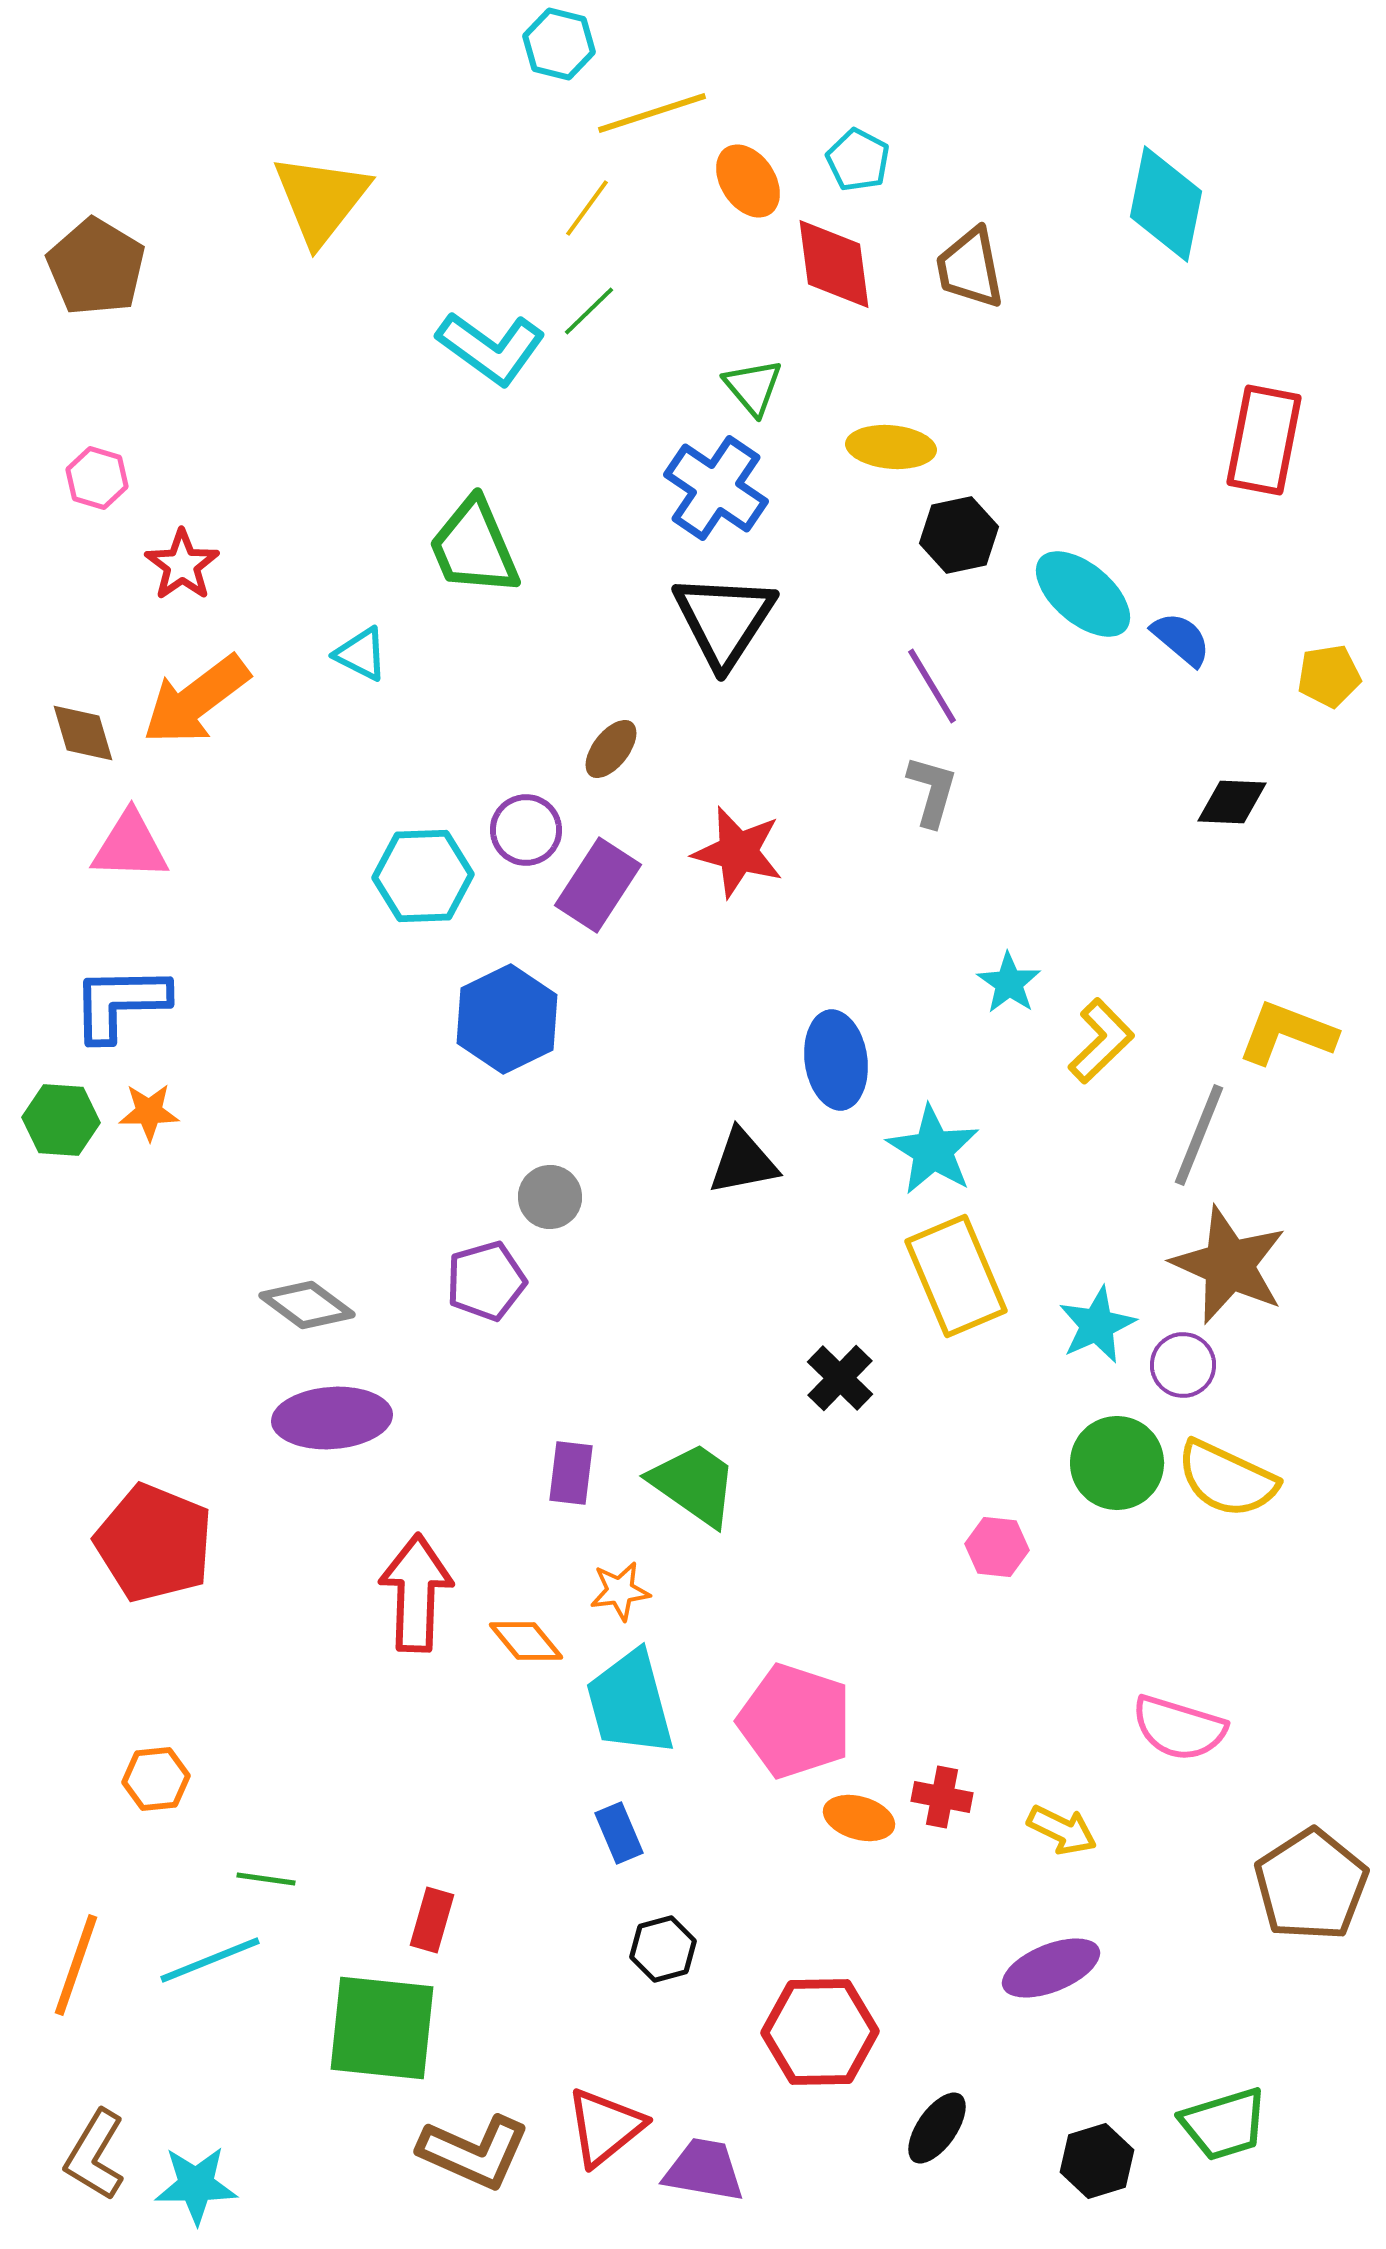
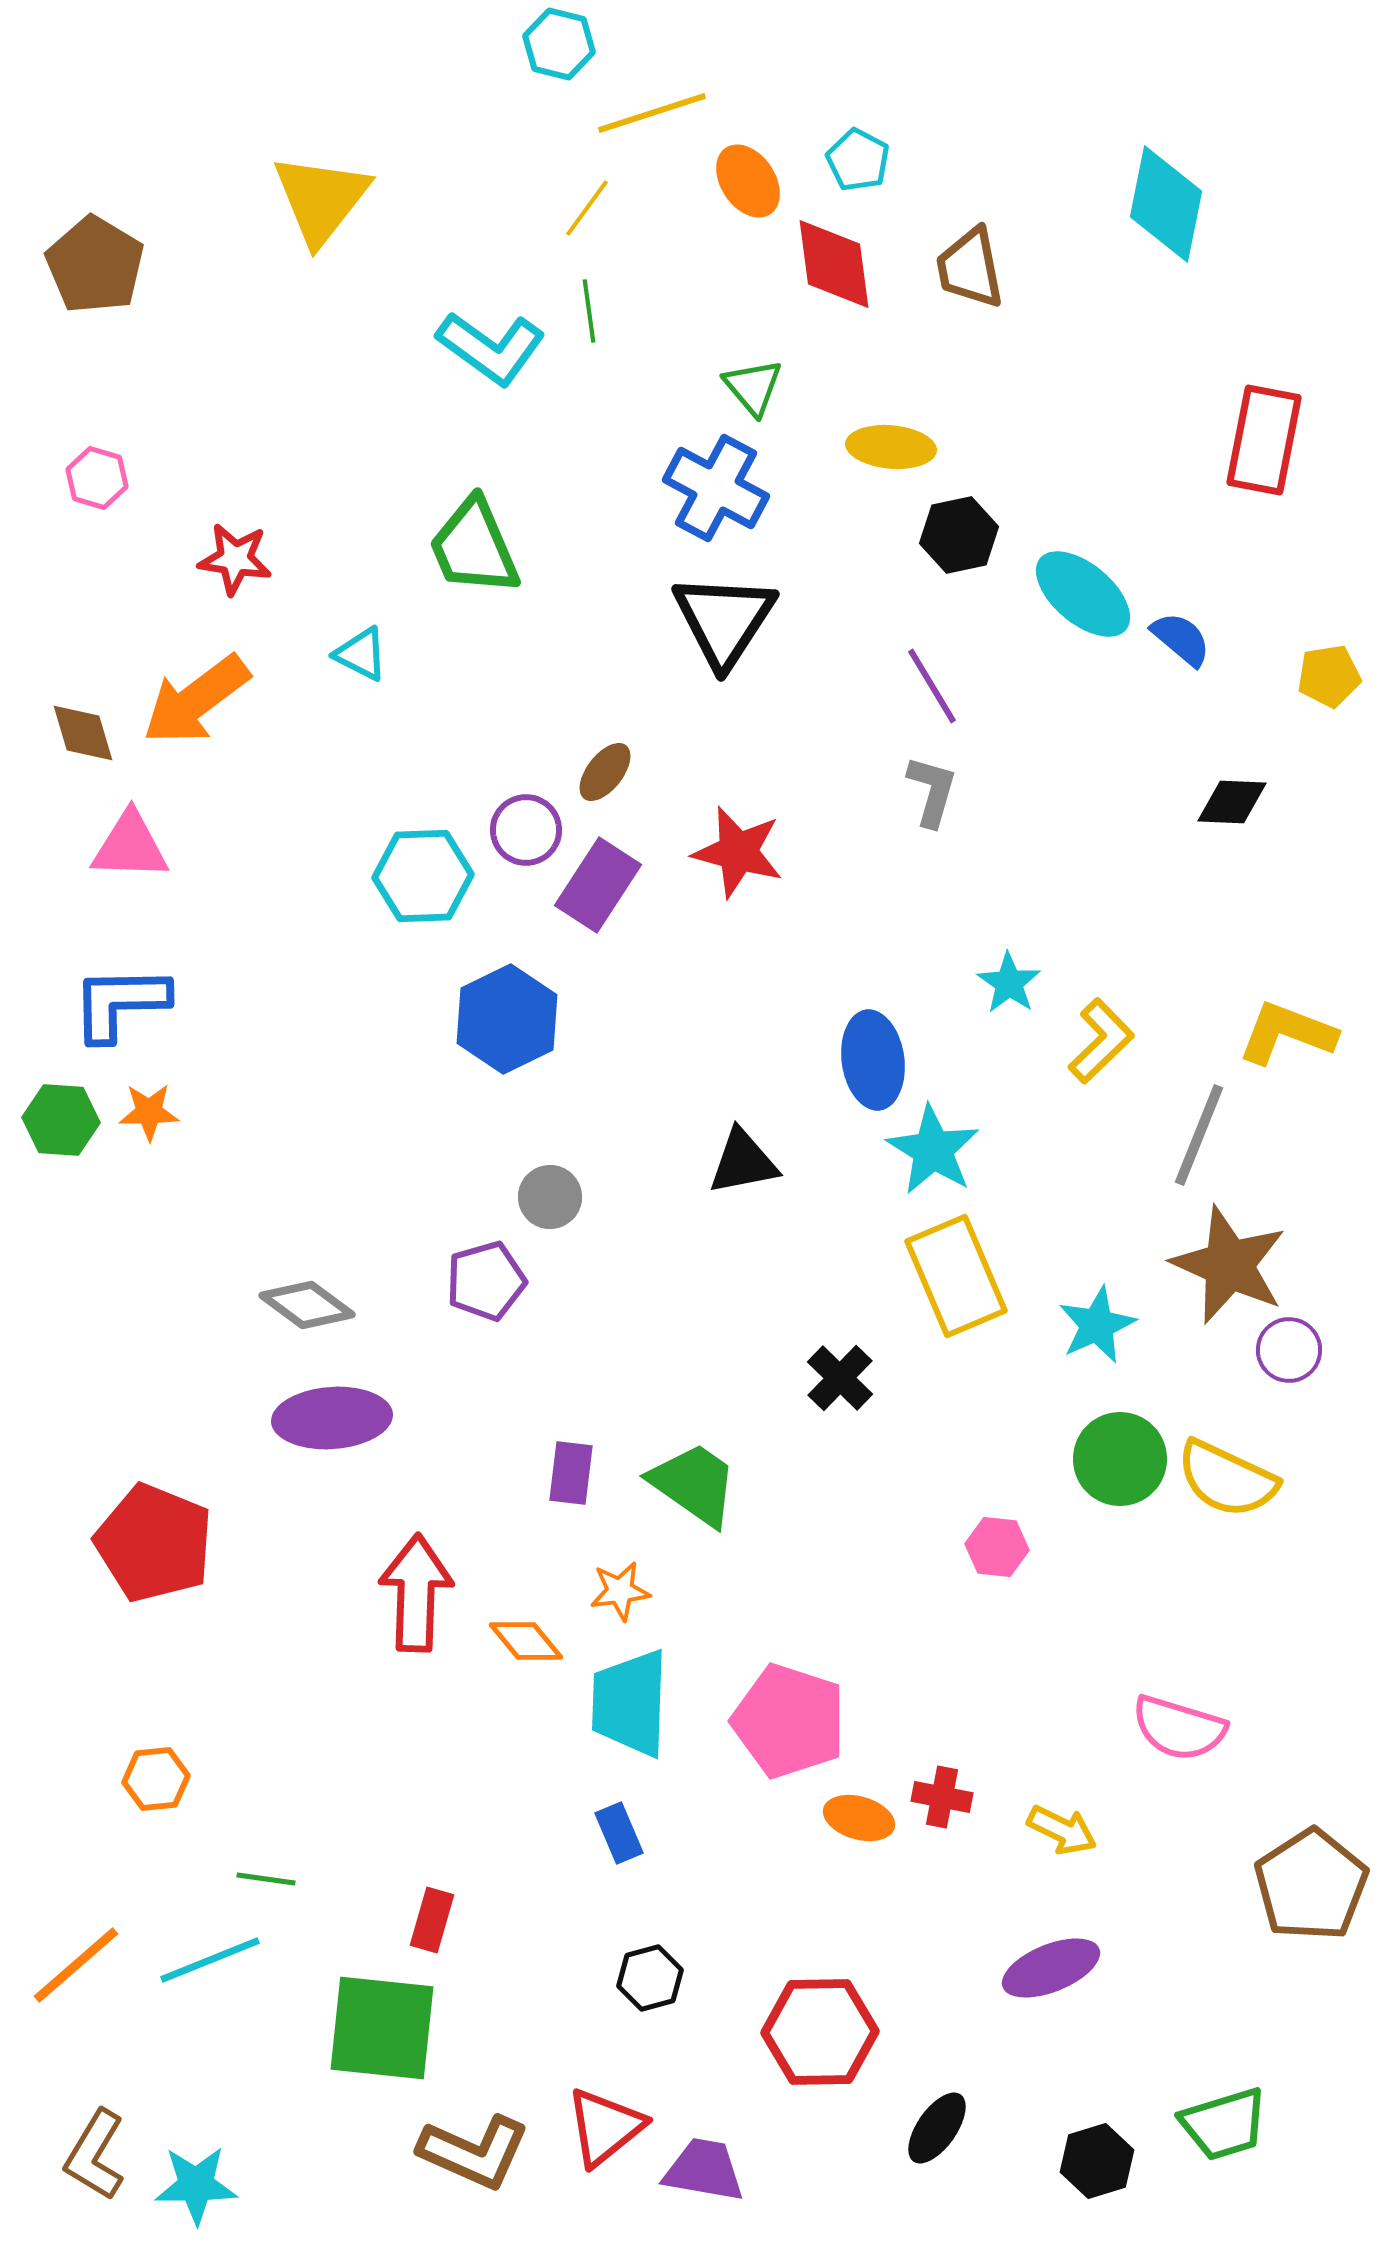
brown pentagon at (96, 267): moved 1 px left, 2 px up
green line at (589, 311): rotated 54 degrees counterclockwise
blue cross at (716, 488): rotated 6 degrees counterclockwise
red star at (182, 565): moved 53 px right, 6 px up; rotated 28 degrees counterclockwise
brown ellipse at (611, 749): moved 6 px left, 23 px down
blue ellipse at (836, 1060): moved 37 px right
purple circle at (1183, 1365): moved 106 px right, 15 px up
green circle at (1117, 1463): moved 3 px right, 4 px up
cyan trapezoid at (630, 1703): rotated 17 degrees clockwise
pink pentagon at (795, 1721): moved 6 px left
black hexagon at (663, 1949): moved 13 px left, 29 px down
orange line at (76, 1965): rotated 30 degrees clockwise
